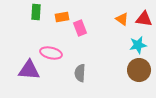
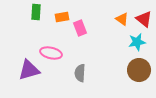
red triangle: rotated 30 degrees clockwise
cyan star: moved 1 px left, 3 px up
purple triangle: rotated 20 degrees counterclockwise
